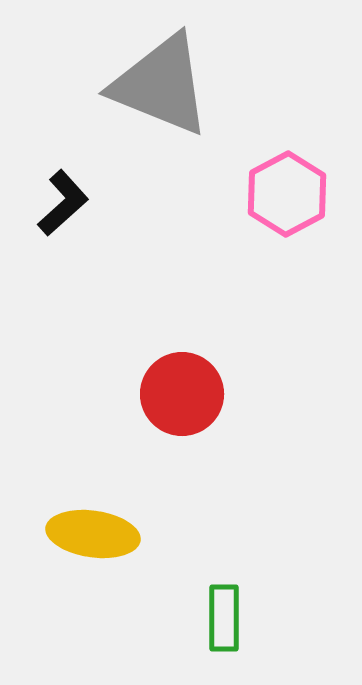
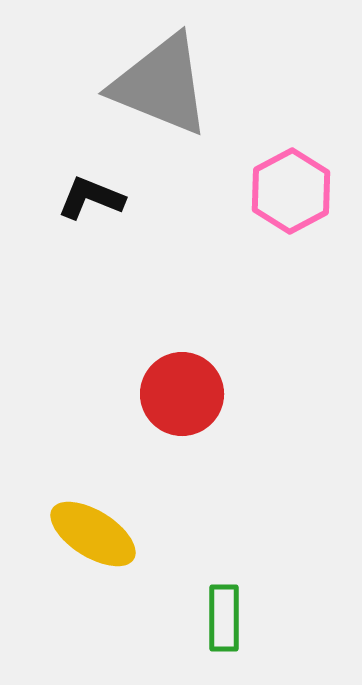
pink hexagon: moved 4 px right, 3 px up
black L-shape: moved 28 px right, 5 px up; rotated 116 degrees counterclockwise
yellow ellipse: rotated 24 degrees clockwise
